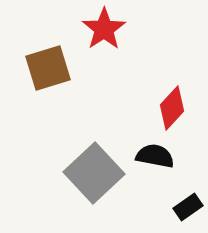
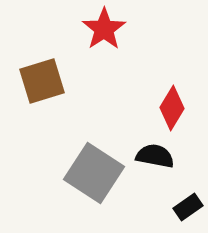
brown square: moved 6 px left, 13 px down
red diamond: rotated 12 degrees counterclockwise
gray square: rotated 14 degrees counterclockwise
